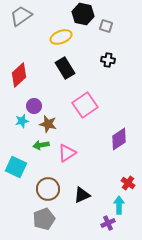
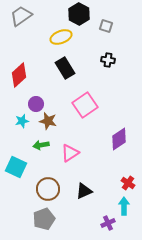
black hexagon: moved 4 px left; rotated 15 degrees clockwise
purple circle: moved 2 px right, 2 px up
brown star: moved 3 px up
pink triangle: moved 3 px right
black triangle: moved 2 px right, 4 px up
cyan arrow: moved 5 px right, 1 px down
